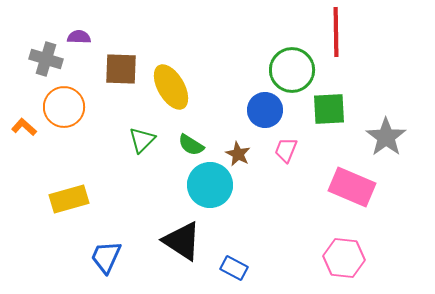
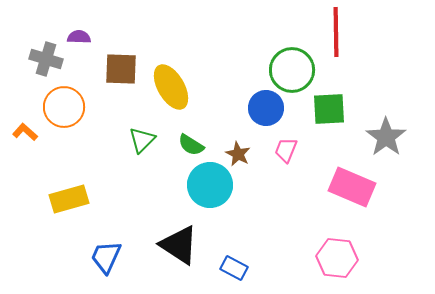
blue circle: moved 1 px right, 2 px up
orange L-shape: moved 1 px right, 5 px down
black triangle: moved 3 px left, 4 px down
pink hexagon: moved 7 px left
